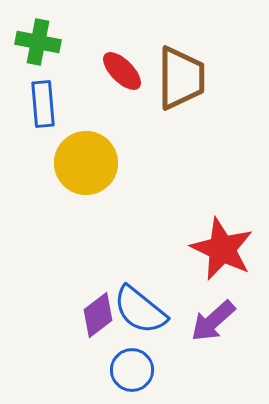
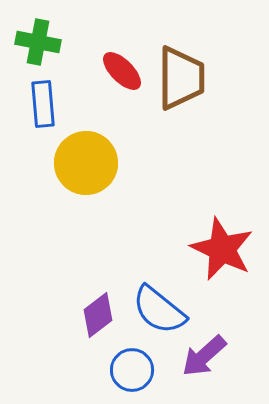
blue semicircle: moved 19 px right
purple arrow: moved 9 px left, 35 px down
